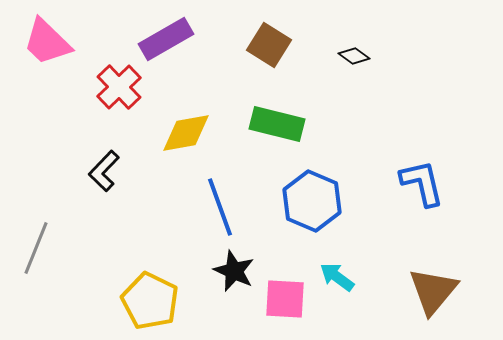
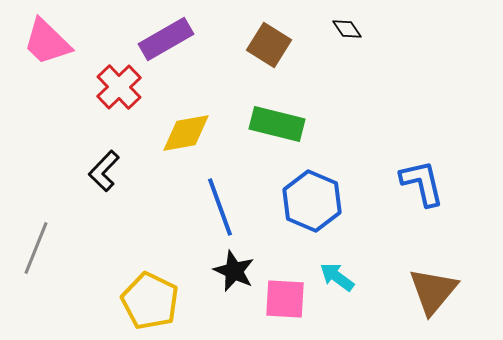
black diamond: moved 7 px left, 27 px up; rotated 20 degrees clockwise
